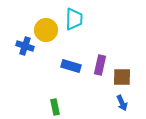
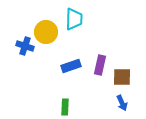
yellow circle: moved 2 px down
blue rectangle: rotated 36 degrees counterclockwise
green rectangle: moved 10 px right; rotated 14 degrees clockwise
